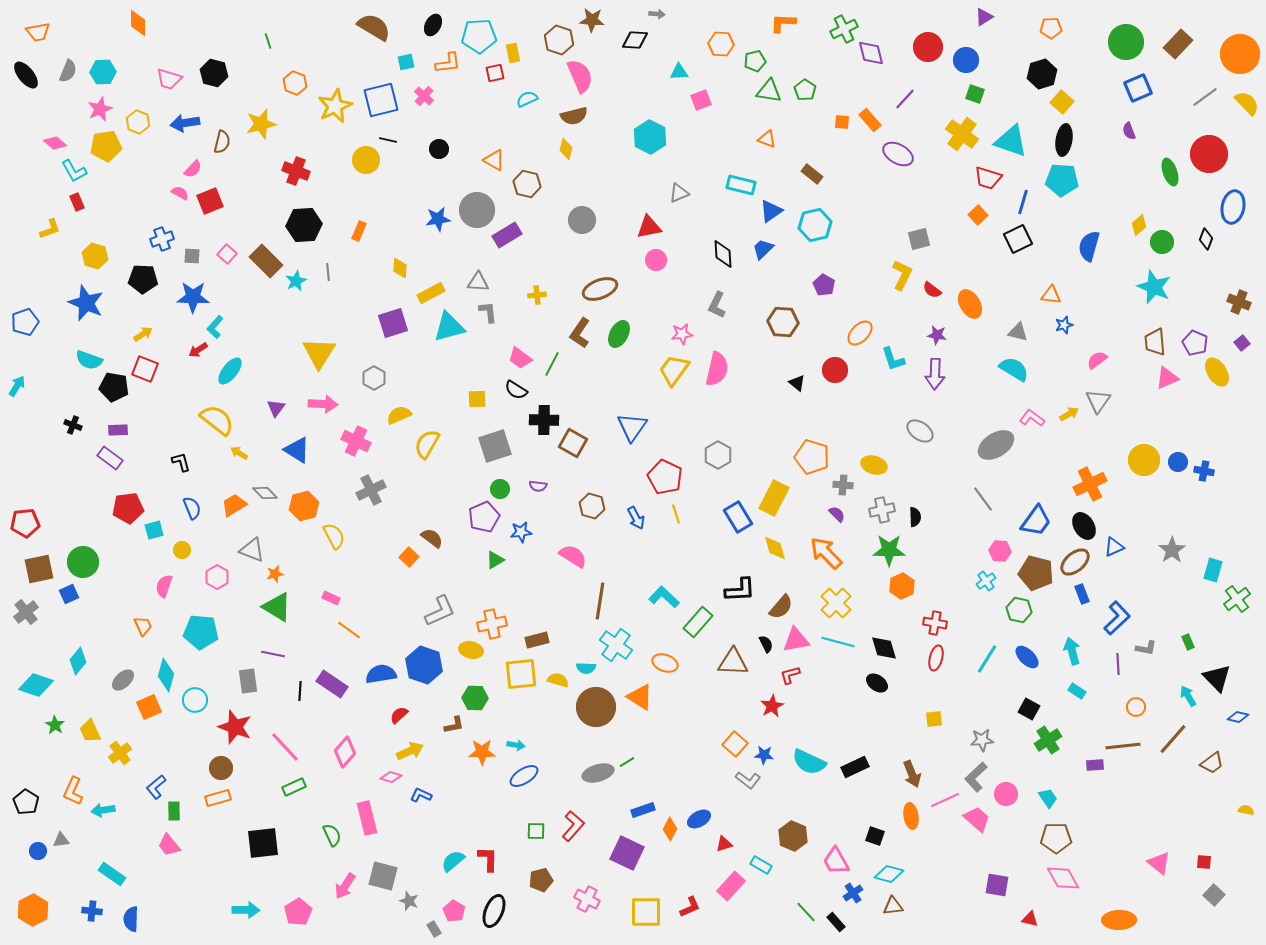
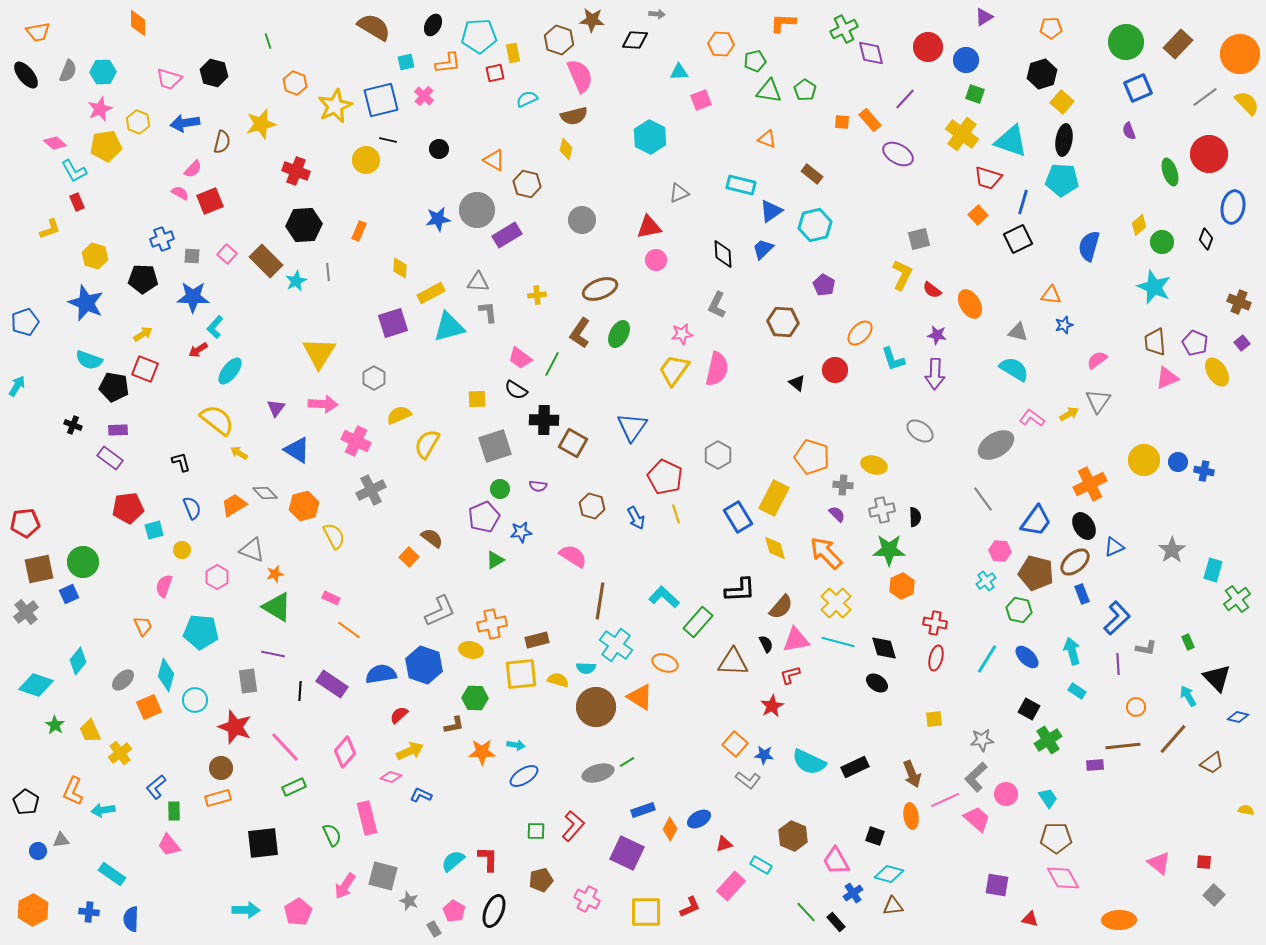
blue cross at (92, 911): moved 3 px left, 1 px down
